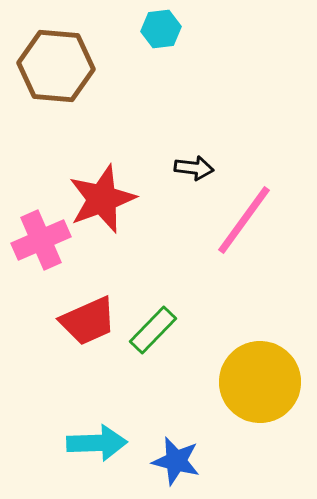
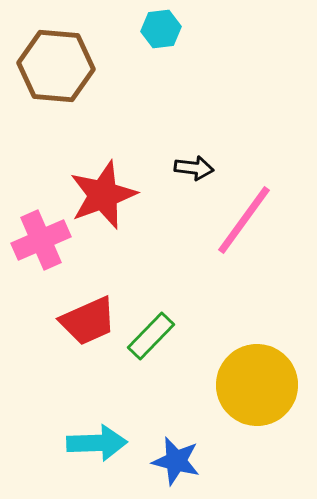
red star: moved 1 px right, 4 px up
green rectangle: moved 2 px left, 6 px down
yellow circle: moved 3 px left, 3 px down
